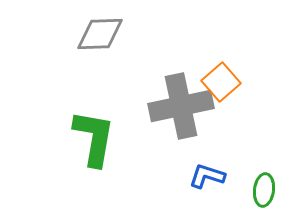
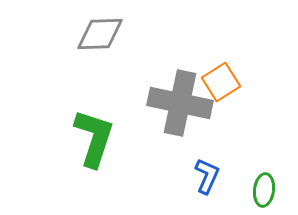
orange square: rotated 9 degrees clockwise
gray cross: moved 1 px left, 3 px up; rotated 24 degrees clockwise
green L-shape: rotated 8 degrees clockwise
blue L-shape: rotated 96 degrees clockwise
